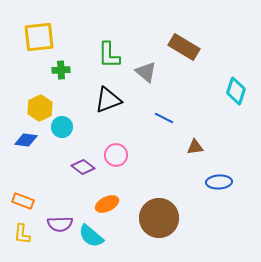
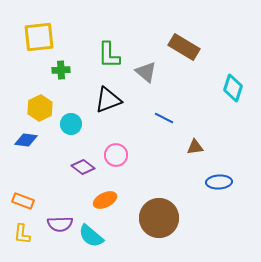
cyan diamond: moved 3 px left, 3 px up
cyan circle: moved 9 px right, 3 px up
orange ellipse: moved 2 px left, 4 px up
